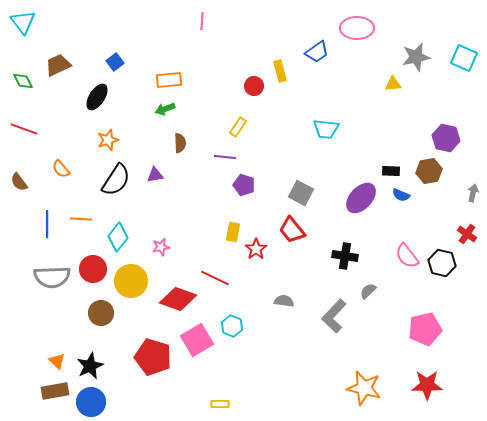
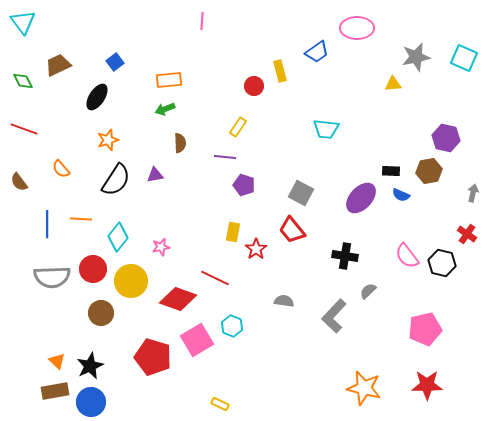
yellow rectangle at (220, 404): rotated 24 degrees clockwise
